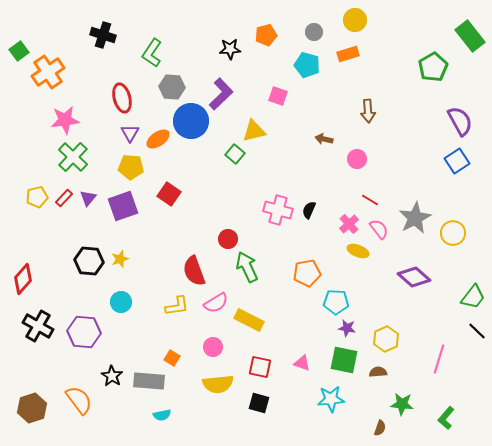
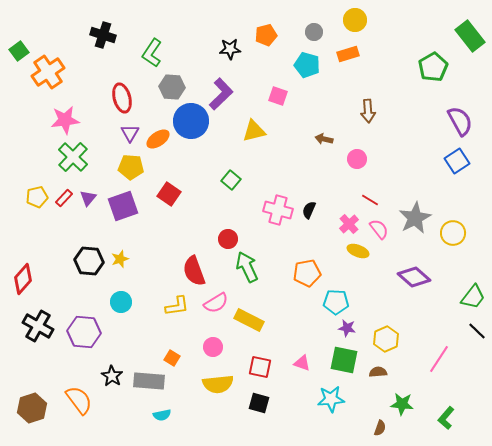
green square at (235, 154): moved 4 px left, 26 px down
pink line at (439, 359): rotated 16 degrees clockwise
